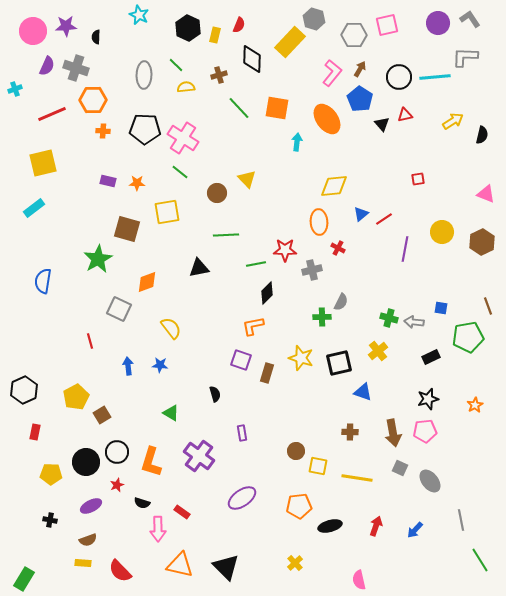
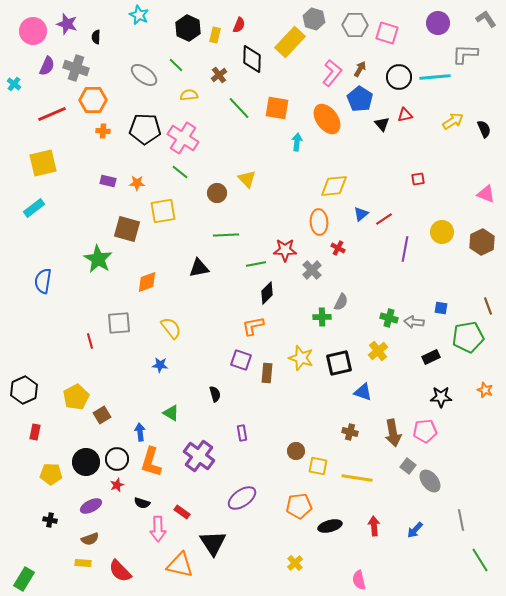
gray L-shape at (470, 19): moved 16 px right
pink square at (387, 25): moved 8 px down; rotated 30 degrees clockwise
purple star at (66, 26): moved 1 px right, 2 px up; rotated 20 degrees clockwise
gray hexagon at (354, 35): moved 1 px right, 10 px up
gray L-shape at (465, 57): moved 3 px up
gray ellipse at (144, 75): rotated 56 degrees counterclockwise
brown cross at (219, 75): rotated 21 degrees counterclockwise
yellow semicircle at (186, 87): moved 3 px right, 8 px down
cyan cross at (15, 89): moved 1 px left, 5 px up; rotated 32 degrees counterclockwise
black semicircle at (482, 135): moved 2 px right, 6 px up; rotated 36 degrees counterclockwise
yellow square at (167, 212): moved 4 px left, 1 px up
green star at (98, 259): rotated 12 degrees counterclockwise
gray cross at (312, 270): rotated 30 degrees counterclockwise
gray square at (119, 309): moved 14 px down; rotated 30 degrees counterclockwise
blue arrow at (128, 366): moved 12 px right, 66 px down
brown rectangle at (267, 373): rotated 12 degrees counterclockwise
black star at (428, 399): moved 13 px right, 2 px up; rotated 15 degrees clockwise
orange star at (475, 405): moved 10 px right, 15 px up; rotated 21 degrees counterclockwise
brown cross at (350, 432): rotated 14 degrees clockwise
black circle at (117, 452): moved 7 px down
gray square at (400, 468): moved 8 px right, 2 px up; rotated 14 degrees clockwise
red arrow at (376, 526): moved 2 px left; rotated 24 degrees counterclockwise
brown semicircle at (88, 540): moved 2 px right, 1 px up
black triangle at (226, 567): moved 13 px left, 24 px up; rotated 12 degrees clockwise
